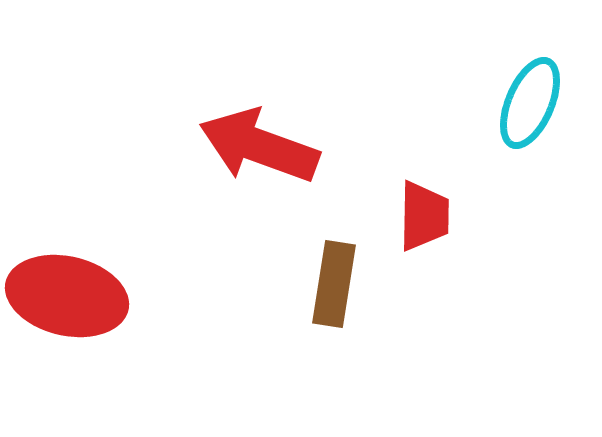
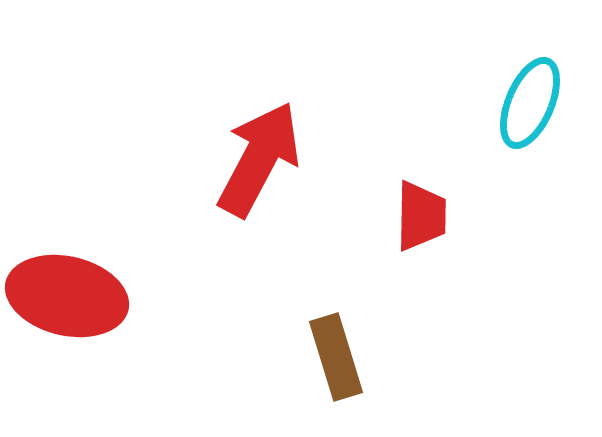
red arrow: moved 13 px down; rotated 98 degrees clockwise
red trapezoid: moved 3 px left
brown rectangle: moved 2 px right, 73 px down; rotated 26 degrees counterclockwise
